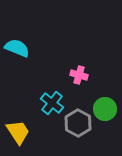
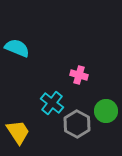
green circle: moved 1 px right, 2 px down
gray hexagon: moved 1 px left, 1 px down
